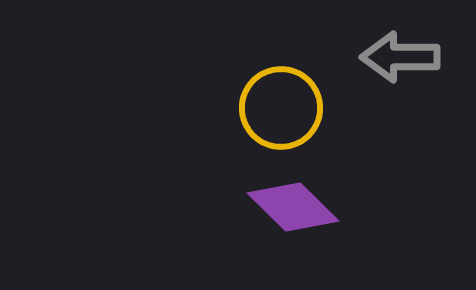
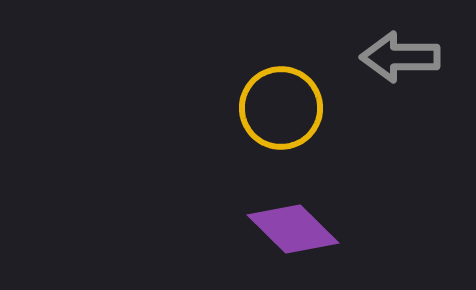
purple diamond: moved 22 px down
